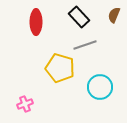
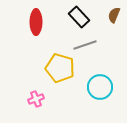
pink cross: moved 11 px right, 5 px up
